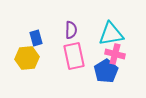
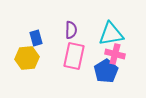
pink rectangle: rotated 24 degrees clockwise
